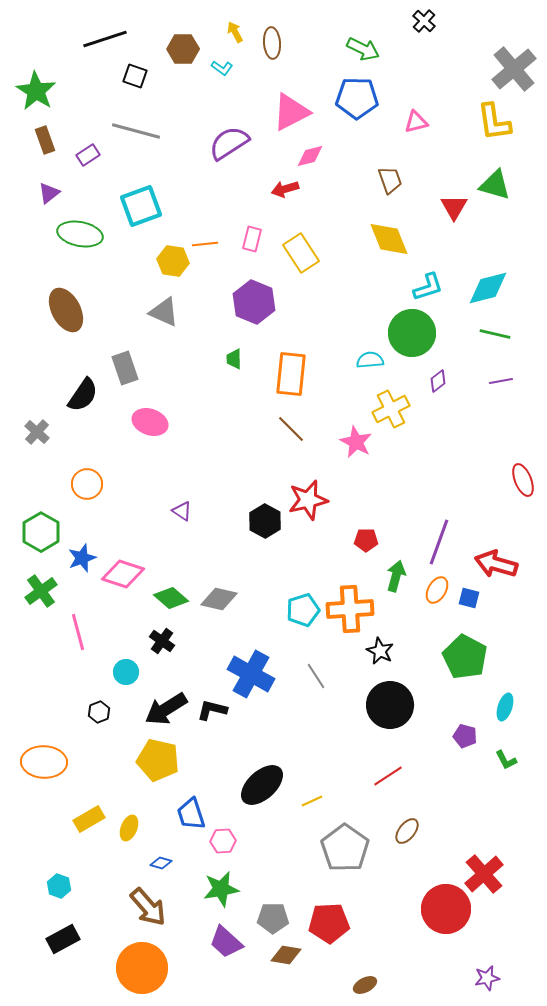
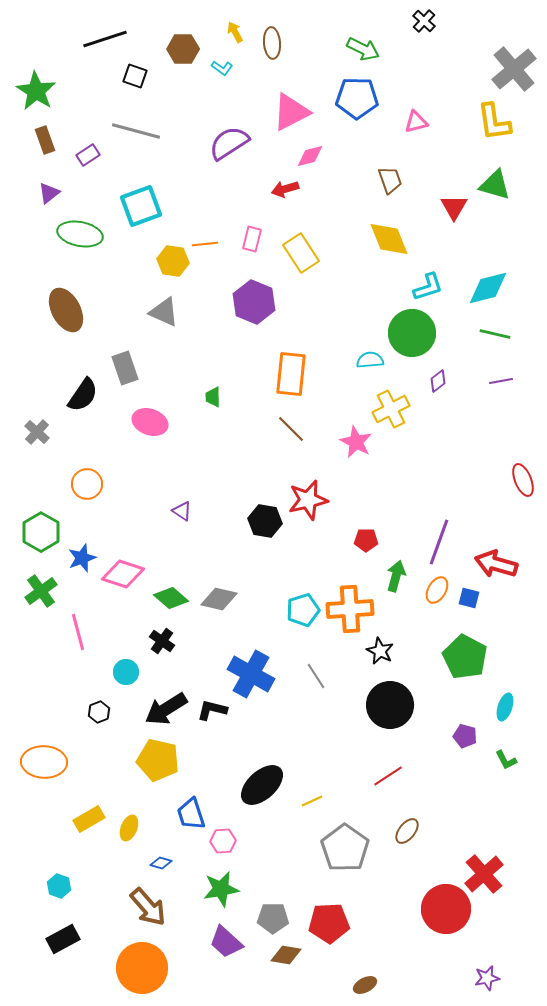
green trapezoid at (234, 359): moved 21 px left, 38 px down
black hexagon at (265, 521): rotated 20 degrees counterclockwise
